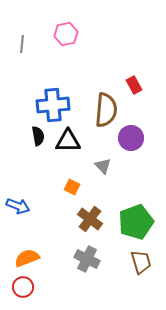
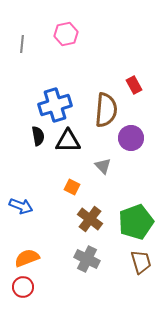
blue cross: moved 2 px right; rotated 12 degrees counterclockwise
blue arrow: moved 3 px right
